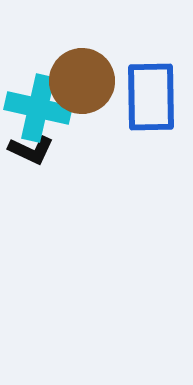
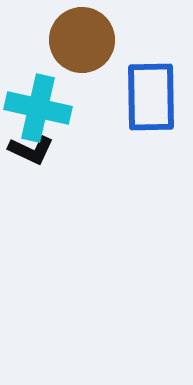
brown circle: moved 41 px up
